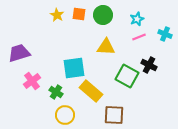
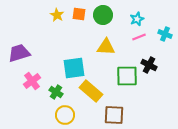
green square: rotated 30 degrees counterclockwise
